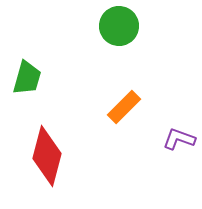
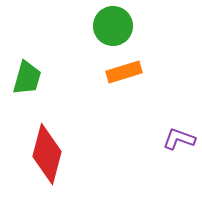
green circle: moved 6 px left
orange rectangle: moved 35 px up; rotated 28 degrees clockwise
red diamond: moved 2 px up
